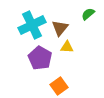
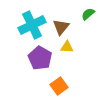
brown triangle: moved 1 px right, 1 px up
